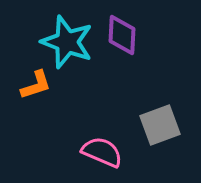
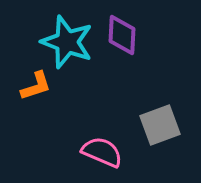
orange L-shape: moved 1 px down
